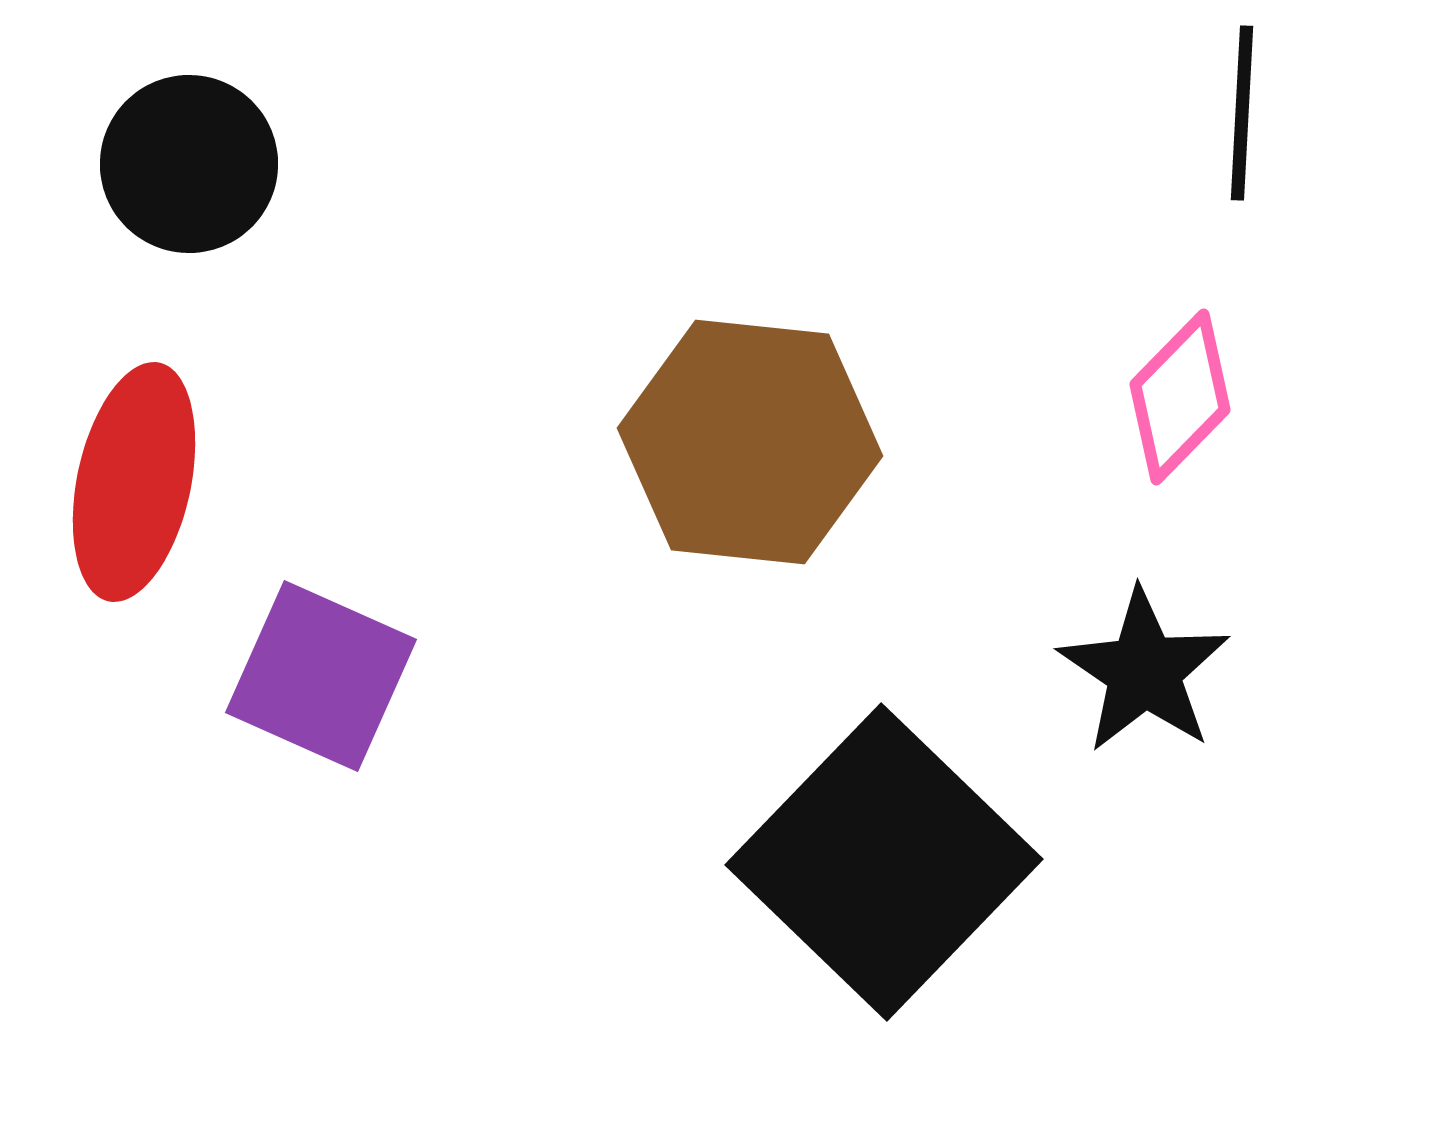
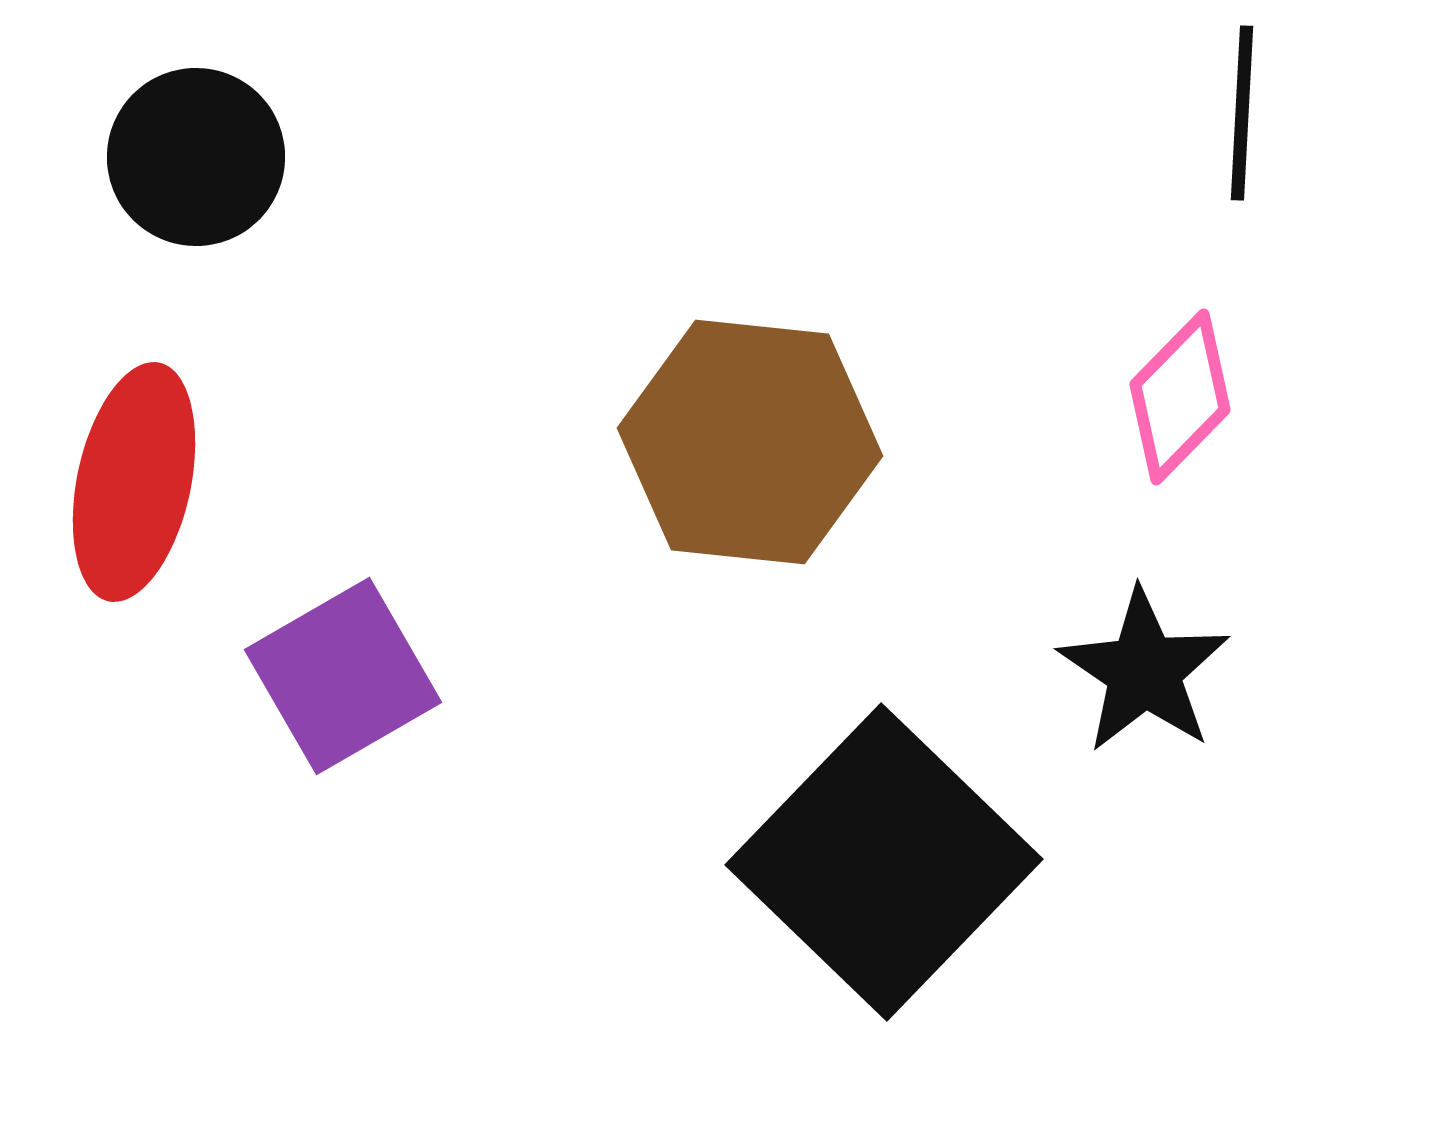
black circle: moved 7 px right, 7 px up
purple square: moved 22 px right; rotated 36 degrees clockwise
